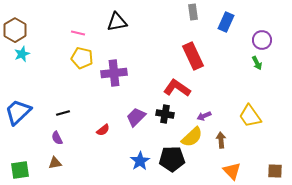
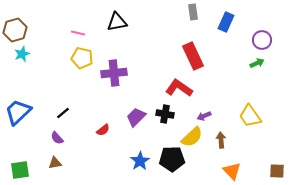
brown hexagon: rotated 15 degrees clockwise
green arrow: rotated 88 degrees counterclockwise
red L-shape: moved 2 px right
black line: rotated 24 degrees counterclockwise
purple semicircle: rotated 16 degrees counterclockwise
brown square: moved 2 px right
